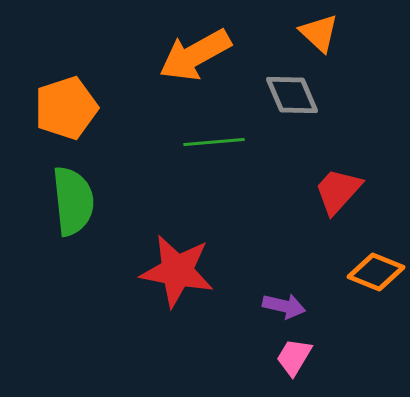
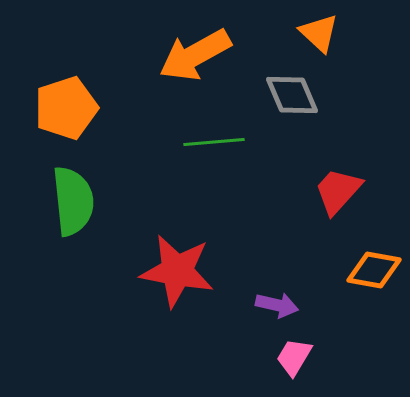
orange diamond: moved 2 px left, 2 px up; rotated 12 degrees counterclockwise
purple arrow: moved 7 px left, 1 px up
